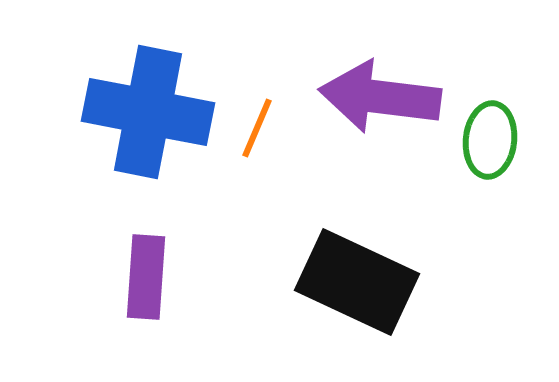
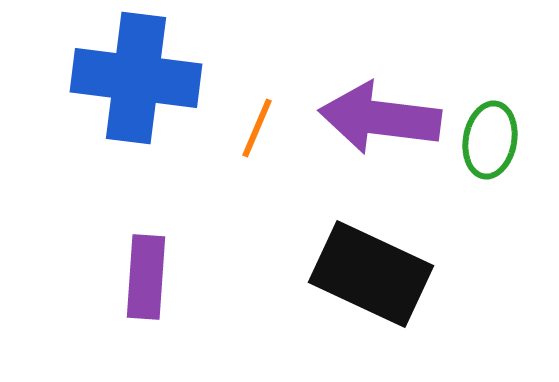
purple arrow: moved 21 px down
blue cross: moved 12 px left, 34 px up; rotated 4 degrees counterclockwise
green ellipse: rotated 4 degrees clockwise
black rectangle: moved 14 px right, 8 px up
